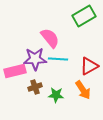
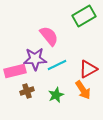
pink semicircle: moved 1 px left, 2 px up
cyan line: moved 1 px left, 6 px down; rotated 30 degrees counterclockwise
red triangle: moved 1 px left, 3 px down
brown cross: moved 8 px left, 4 px down
green star: rotated 28 degrees counterclockwise
